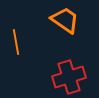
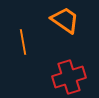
orange line: moved 7 px right
